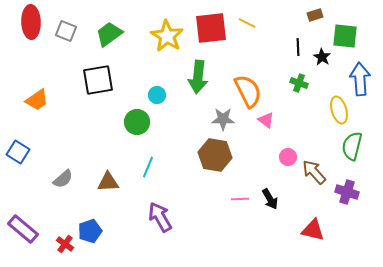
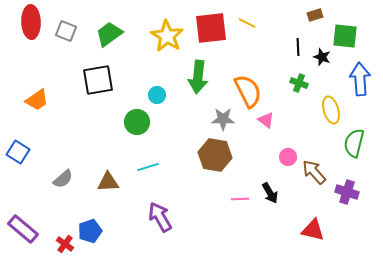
black star: rotated 12 degrees counterclockwise
yellow ellipse: moved 8 px left
green semicircle: moved 2 px right, 3 px up
cyan line: rotated 50 degrees clockwise
black arrow: moved 6 px up
